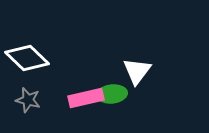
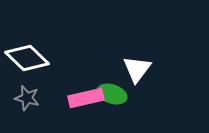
white triangle: moved 2 px up
green ellipse: rotated 24 degrees clockwise
gray star: moved 1 px left, 2 px up
